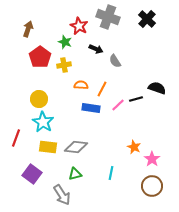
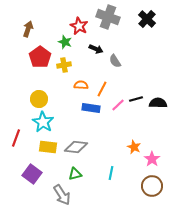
black semicircle: moved 1 px right, 15 px down; rotated 18 degrees counterclockwise
